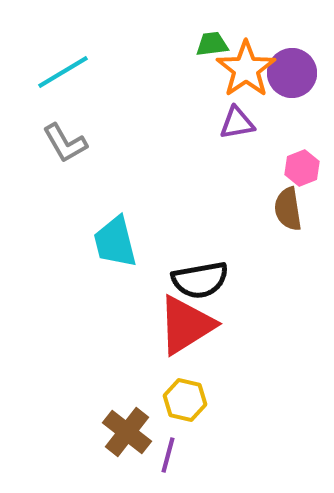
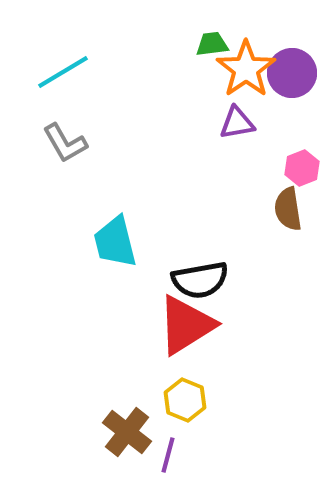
yellow hexagon: rotated 9 degrees clockwise
